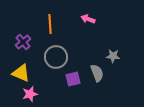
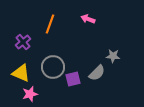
orange line: rotated 24 degrees clockwise
gray circle: moved 3 px left, 10 px down
gray semicircle: rotated 66 degrees clockwise
